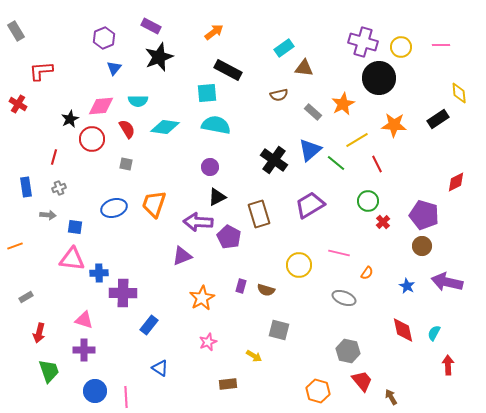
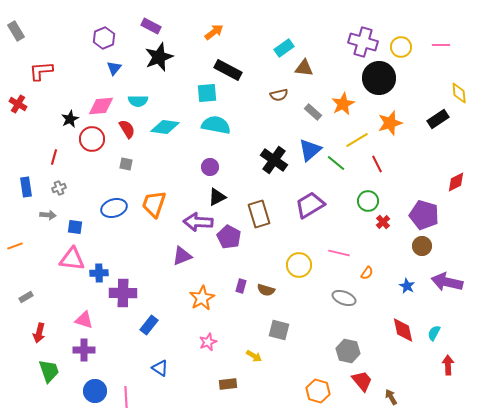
orange star at (394, 125): moved 4 px left, 2 px up; rotated 20 degrees counterclockwise
